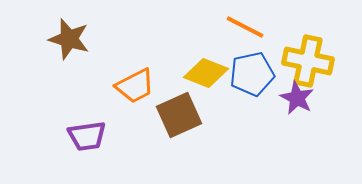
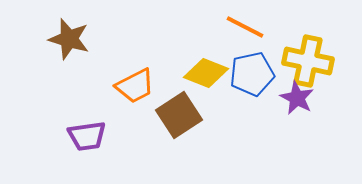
brown square: rotated 9 degrees counterclockwise
